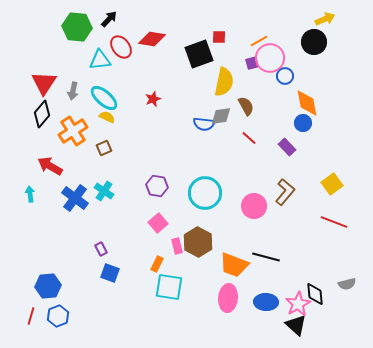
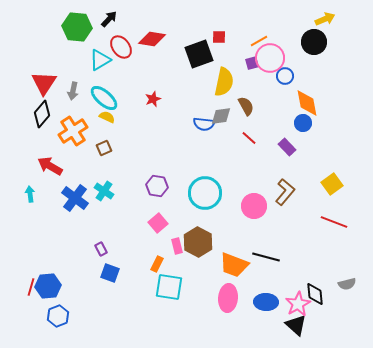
cyan triangle at (100, 60): rotated 25 degrees counterclockwise
red line at (31, 316): moved 29 px up
